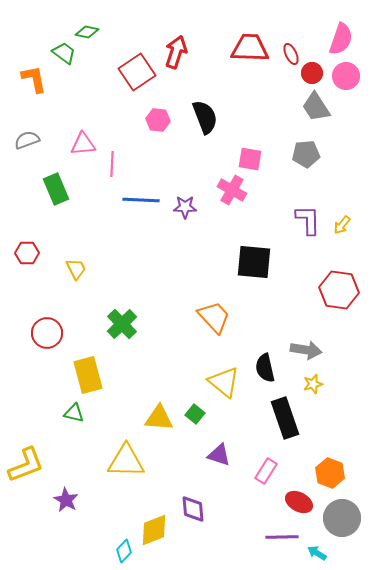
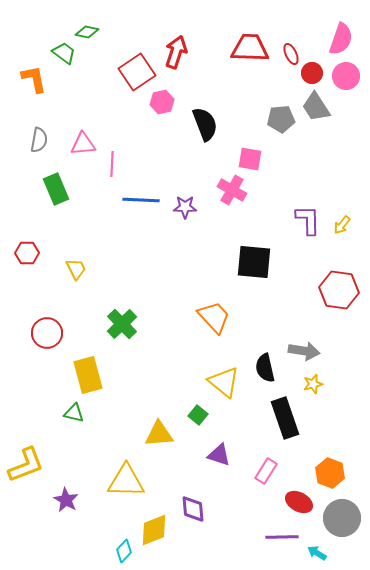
black semicircle at (205, 117): moved 7 px down
pink hexagon at (158, 120): moved 4 px right, 18 px up; rotated 20 degrees counterclockwise
gray semicircle at (27, 140): moved 12 px right; rotated 120 degrees clockwise
gray pentagon at (306, 154): moved 25 px left, 35 px up
gray arrow at (306, 350): moved 2 px left, 1 px down
green square at (195, 414): moved 3 px right, 1 px down
yellow triangle at (159, 418): moved 16 px down; rotated 8 degrees counterclockwise
yellow triangle at (126, 461): moved 20 px down
